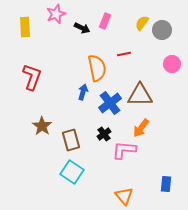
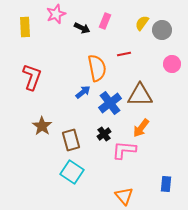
blue arrow: rotated 35 degrees clockwise
